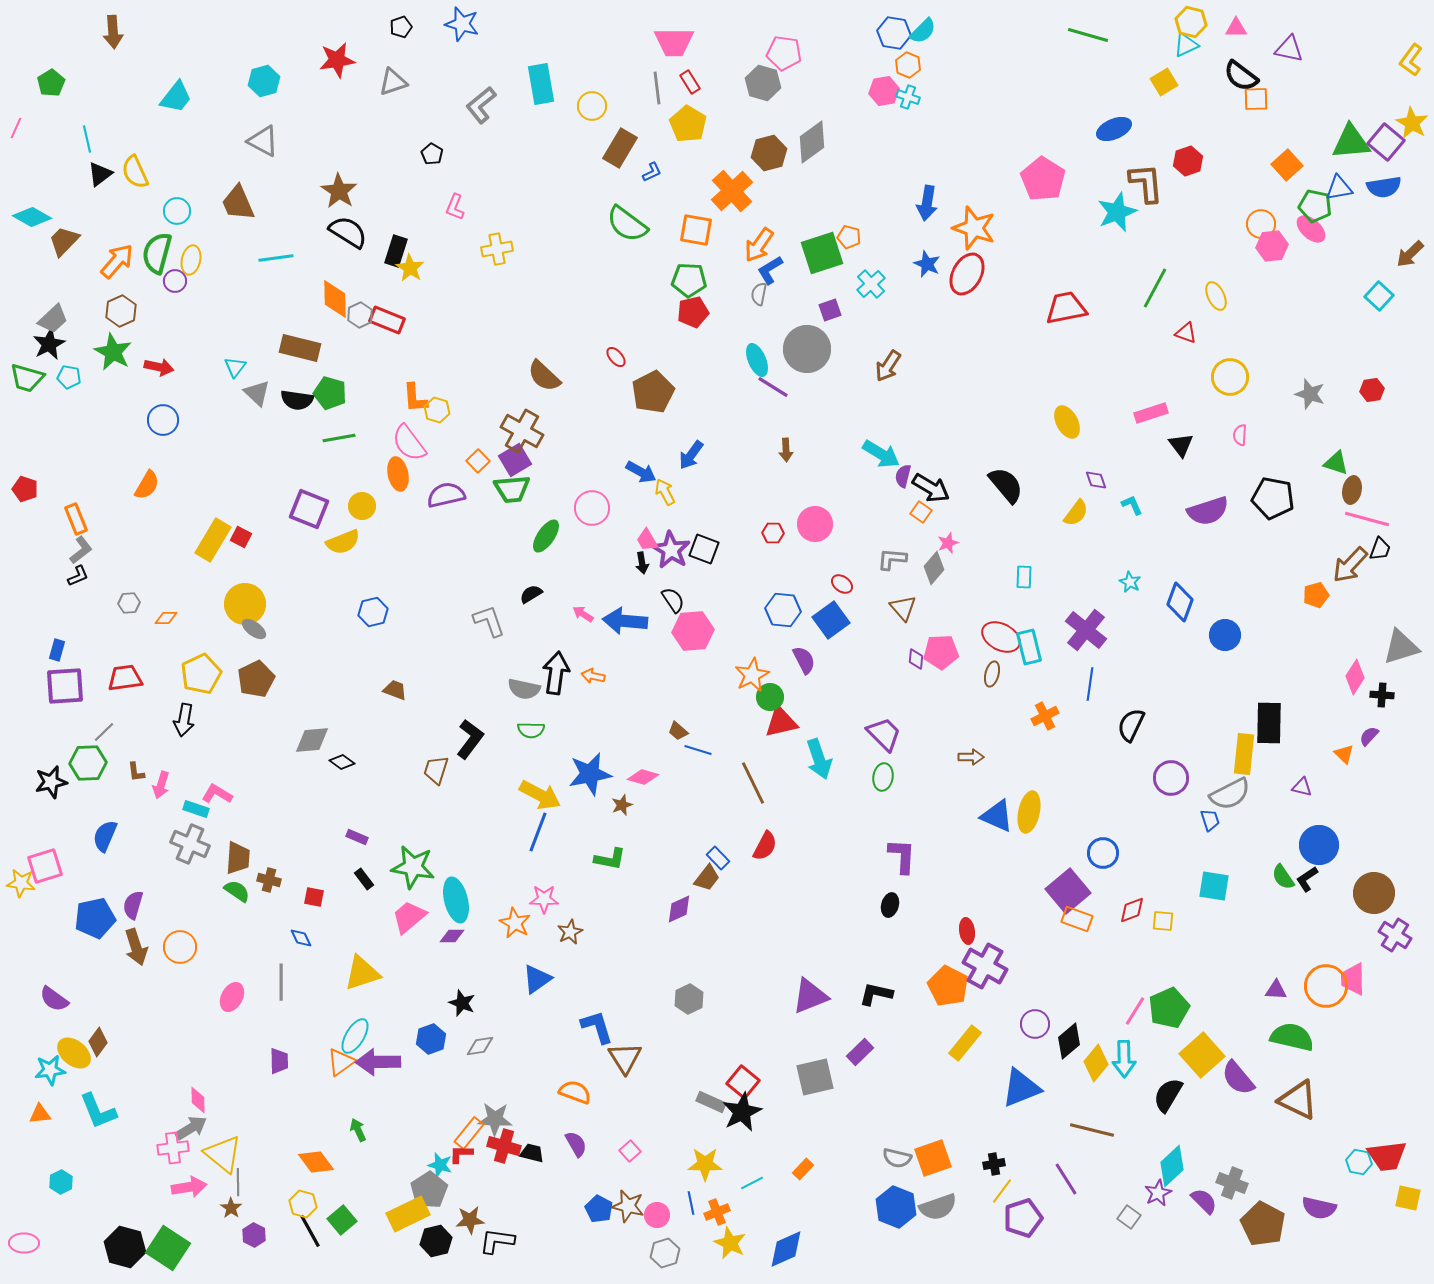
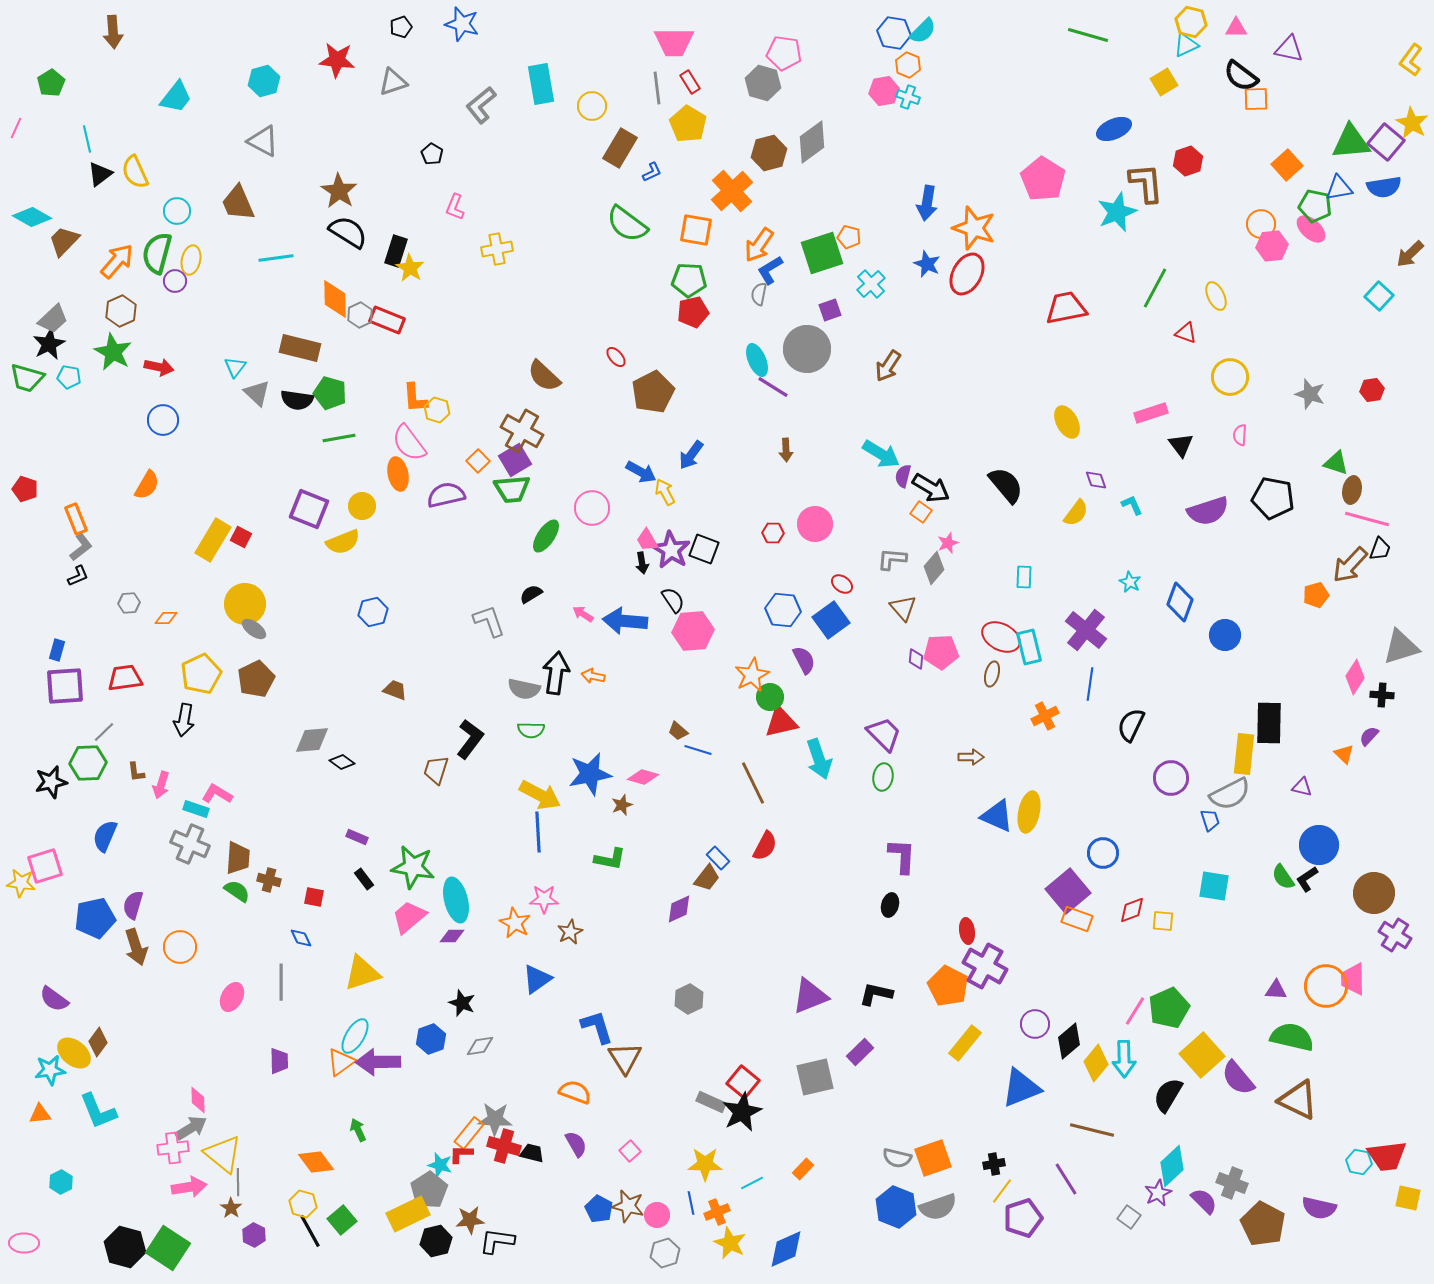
red star at (337, 60): rotated 15 degrees clockwise
gray L-shape at (81, 550): moved 3 px up
blue line at (538, 832): rotated 24 degrees counterclockwise
